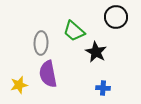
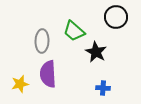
gray ellipse: moved 1 px right, 2 px up
purple semicircle: rotated 8 degrees clockwise
yellow star: moved 1 px right, 1 px up
